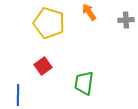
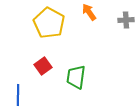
yellow pentagon: rotated 12 degrees clockwise
green trapezoid: moved 8 px left, 6 px up
